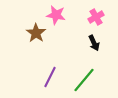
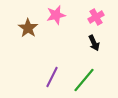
pink star: rotated 24 degrees counterclockwise
brown star: moved 8 px left, 5 px up
purple line: moved 2 px right
